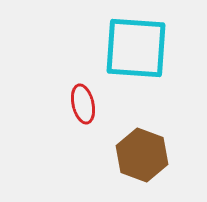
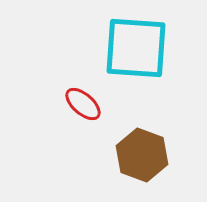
red ellipse: rotated 36 degrees counterclockwise
